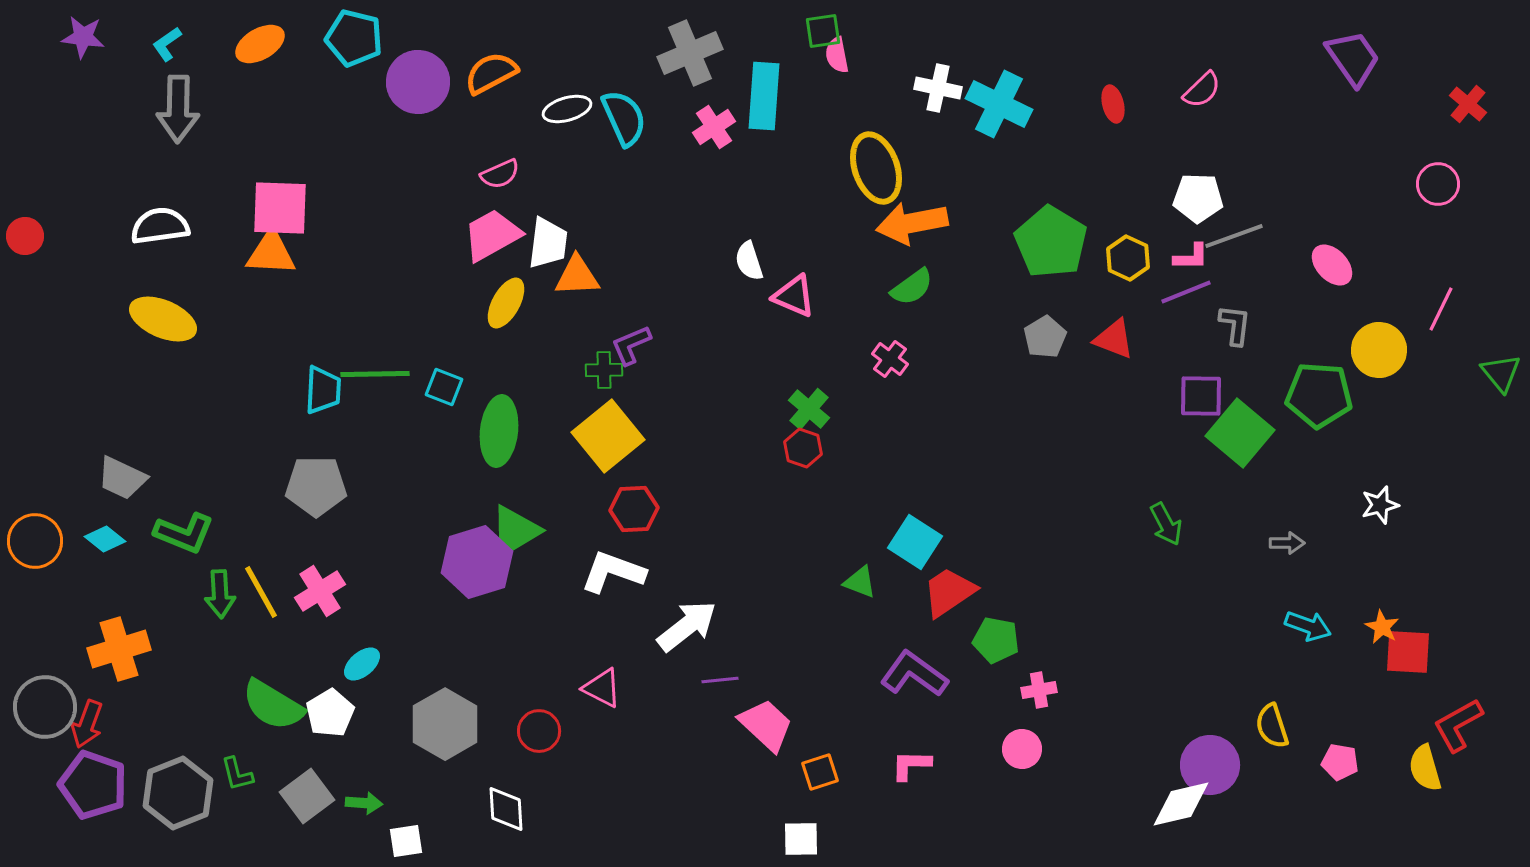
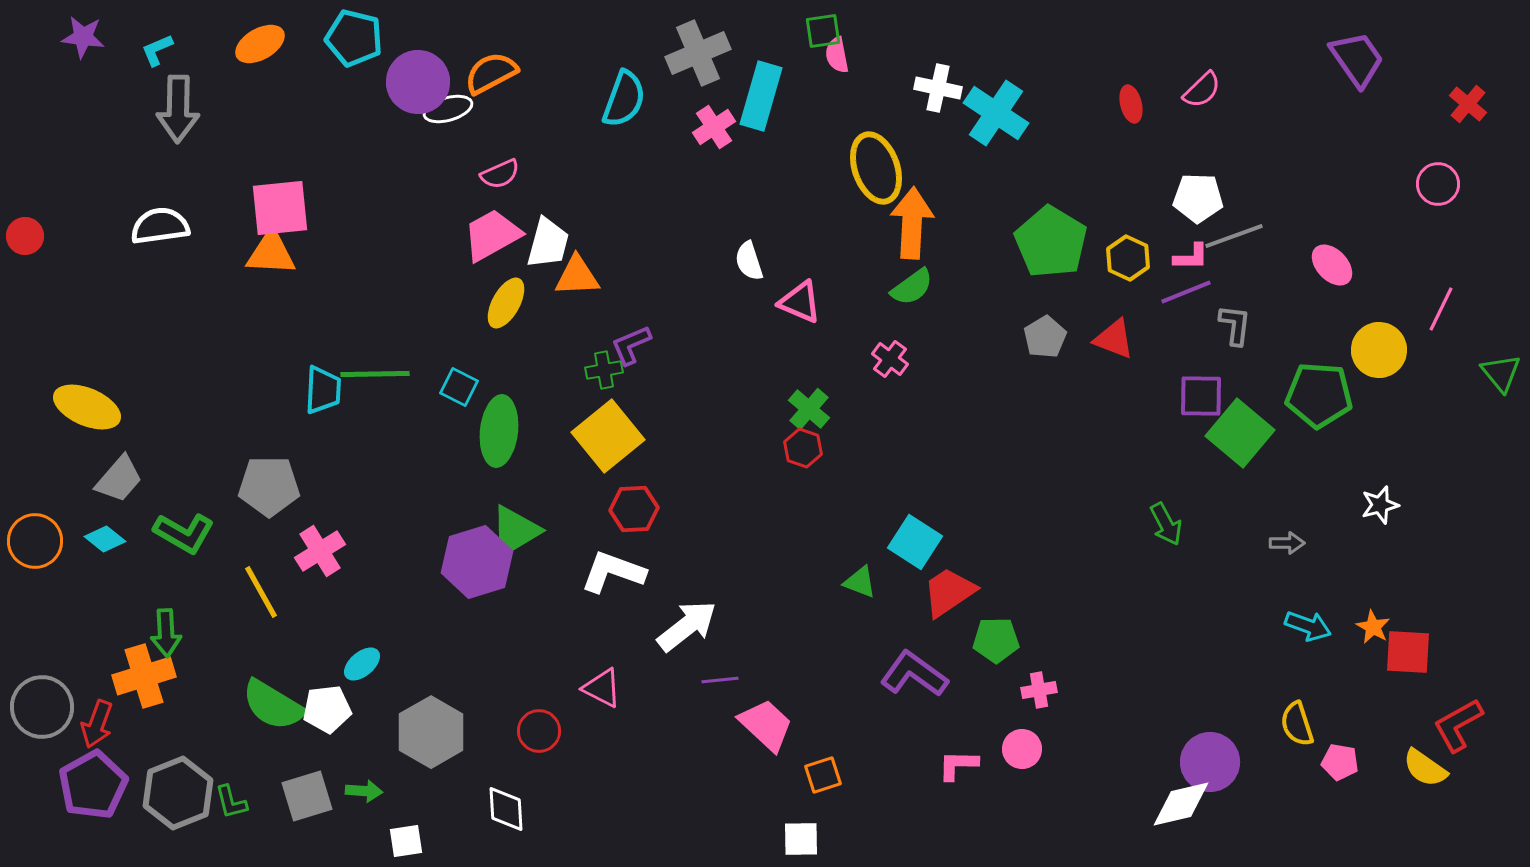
cyan L-shape at (167, 44): moved 10 px left, 6 px down; rotated 12 degrees clockwise
gray cross at (690, 53): moved 8 px right
purple trapezoid at (1353, 58): moved 4 px right, 1 px down
cyan rectangle at (764, 96): moved 3 px left; rotated 12 degrees clockwise
cyan cross at (999, 104): moved 3 px left, 9 px down; rotated 8 degrees clockwise
red ellipse at (1113, 104): moved 18 px right
white ellipse at (567, 109): moved 119 px left
cyan semicircle at (624, 118): moved 19 px up; rotated 44 degrees clockwise
pink square at (280, 208): rotated 8 degrees counterclockwise
orange arrow at (912, 223): rotated 104 degrees clockwise
white trapezoid at (548, 243): rotated 8 degrees clockwise
pink triangle at (794, 296): moved 6 px right, 6 px down
yellow ellipse at (163, 319): moved 76 px left, 88 px down
green cross at (604, 370): rotated 9 degrees counterclockwise
cyan square at (444, 387): moved 15 px right; rotated 6 degrees clockwise
gray trapezoid at (122, 478): moved 3 px left, 1 px down; rotated 74 degrees counterclockwise
gray pentagon at (316, 486): moved 47 px left
green L-shape at (184, 533): rotated 8 degrees clockwise
pink cross at (320, 591): moved 40 px up
green arrow at (220, 594): moved 54 px left, 39 px down
orange star at (1382, 627): moved 9 px left
green pentagon at (996, 640): rotated 12 degrees counterclockwise
orange cross at (119, 649): moved 25 px right, 27 px down
gray circle at (45, 707): moved 3 px left
white pentagon at (330, 713): moved 3 px left, 4 px up; rotated 24 degrees clockwise
red arrow at (87, 724): moved 10 px right
gray hexagon at (445, 724): moved 14 px left, 8 px down
yellow semicircle at (1272, 726): moved 25 px right, 2 px up
pink L-shape at (911, 765): moved 47 px right
purple circle at (1210, 765): moved 3 px up
yellow semicircle at (1425, 768): rotated 39 degrees counterclockwise
orange square at (820, 772): moved 3 px right, 3 px down
green L-shape at (237, 774): moved 6 px left, 28 px down
purple pentagon at (93, 785): rotated 24 degrees clockwise
gray square at (307, 796): rotated 20 degrees clockwise
green arrow at (364, 803): moved 12 px up
